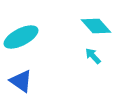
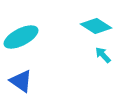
cyan diamond: rotated 16 degrees counterclockwise
cyan arrow: moved 10 px right, 1 px up
